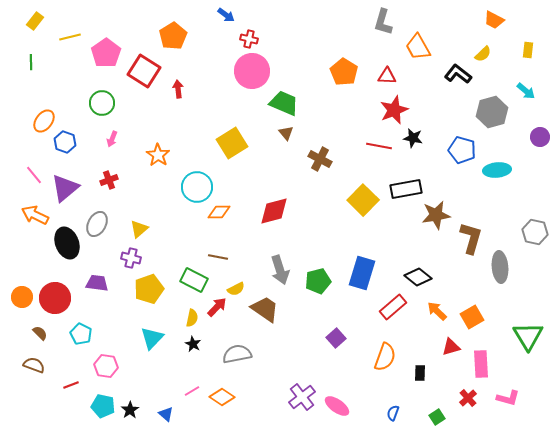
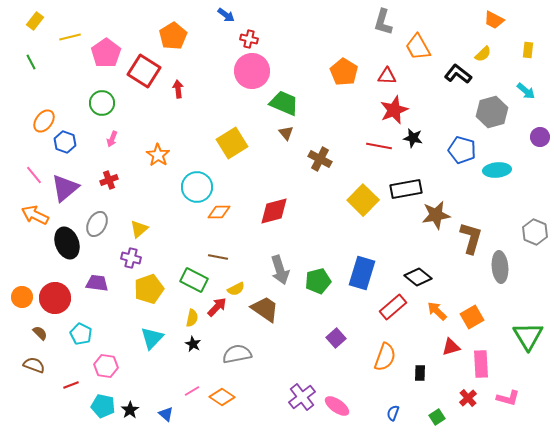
green line at (31, 62): rotated 28 degrees counterclockwise
gray hexagon at (535, 232): rotated 10 degrees clockwise
